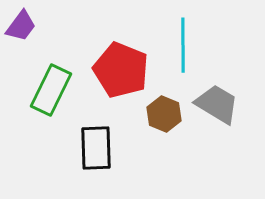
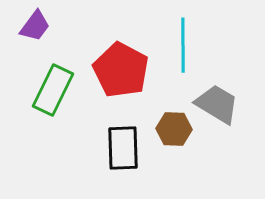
purple trapezoid: moved 14 px right
red pentagon: rotated 6 degrees clockwise
green rectangle: moved 2 px right
brown hexagon: moved 10 px right, 15 px down; rotated 20 degrees counterclockwise
black rectangle: moved 27 px right
